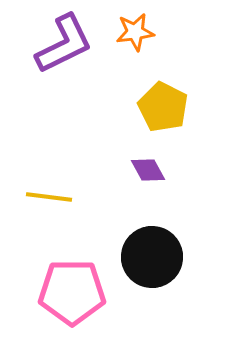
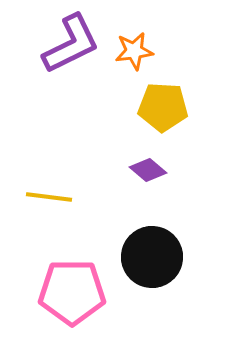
orange star: moved 1 px left, 19 px down
purple L-shape: moved 7 px right
yellow pentagon: rotated 24 degrees counterclockwise
purple diamond: rotated 21 degrees counterclockwise
